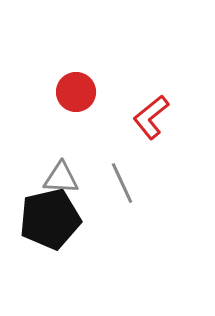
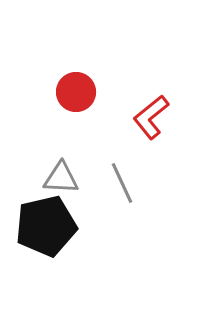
black pentagon: moved 4 px left, 7 px down
